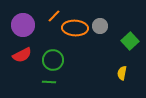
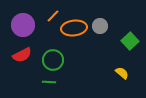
orange line: moved 1 px left
orange ellipse: moved 1 px left; rotated 10 degrees counterclockwise
yellow semicircle: rotated 120 degrees clockwise
